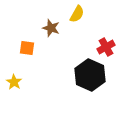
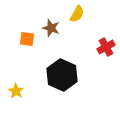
orange square: moved 9 px up
black hexagon: moved 28 px left
yellow star: moved 2 px right, 9 px down
